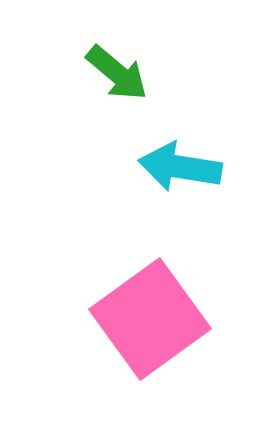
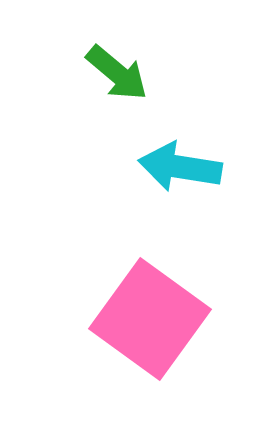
pink square: rotated 18 degrees counterclockwise
